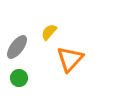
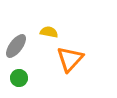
yellow semicircle: rotated 60 degrees clockwise
gray ellipse: moved 1 px left, 1 px up
